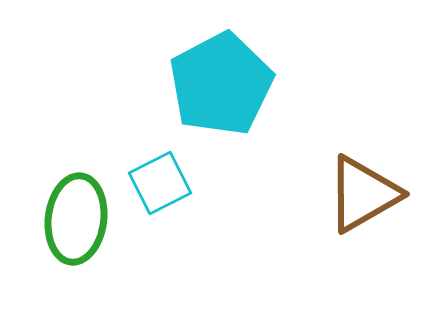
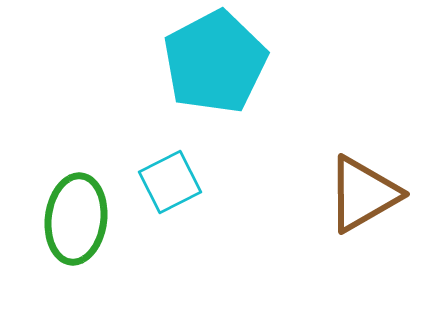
cyan pentagon: moved 6 px left, 22 px up
cyan square: moved 10 px right, 1 px up
